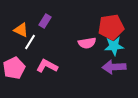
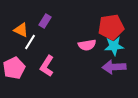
pink semicircle: moved 2 px down
pink L-shape: rotated 85 degrees counterclockwise
